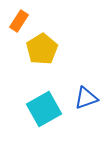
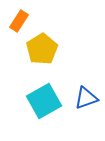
cyan square: moved 8 px up
